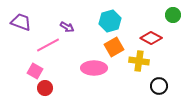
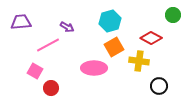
purple trapezoid: rotated 25 degrees counterclockwise
red circle: moved 6 px right
